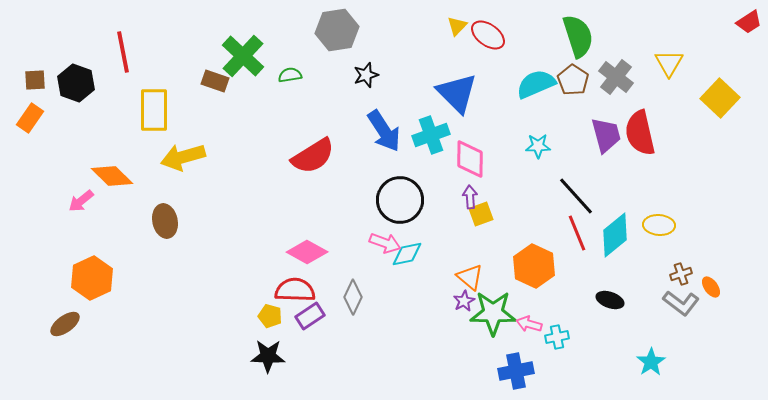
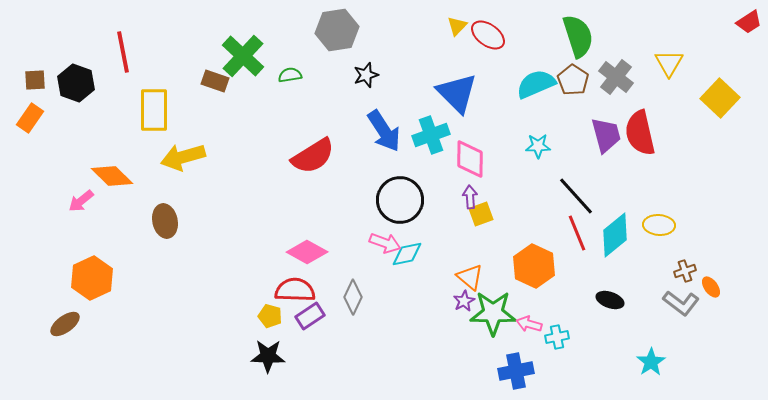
brown cross at (681, 274): moved 4 px right, 3 px up
